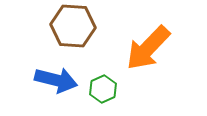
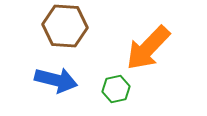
brown hexagon: moved 8 px left
green hexagon: moved 13 px right; rotated 12 degrees clockwise
